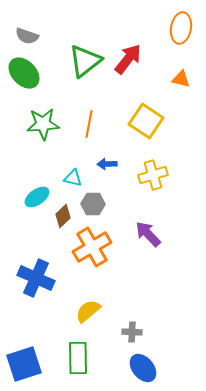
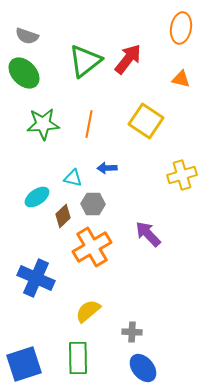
blue arrow: moved 4 px down
yellow cross: moved 29 px right
